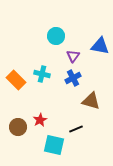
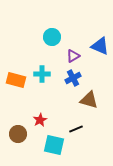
cyan circle: moved 4 px left, 1 px down
blue triangle: rotated 12 degrees clockwise
purple triangle: rotated 24 degrees clockwise
cyan cross: rotated 14 degrees counterclockwise
orange rectangle: rotated 30 degrees counterclockwise
brown triangle: moved 2 px left, 1 px up
brown circle: moved 7 px down
